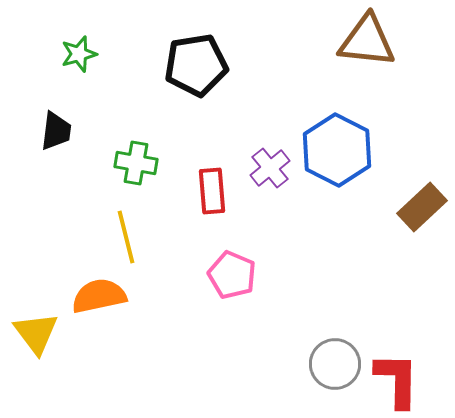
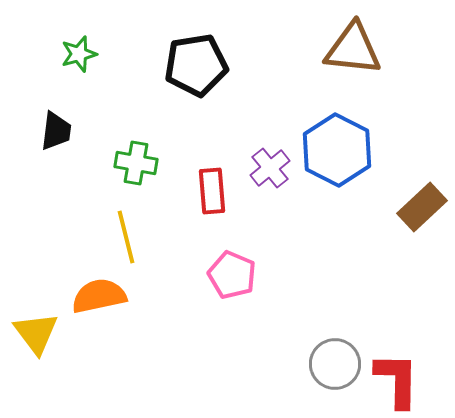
brown triangle: moved 14 px left, 8 px down
